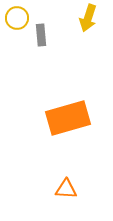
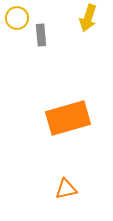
orange triangle: rotated 15 degrees counterclockwise
